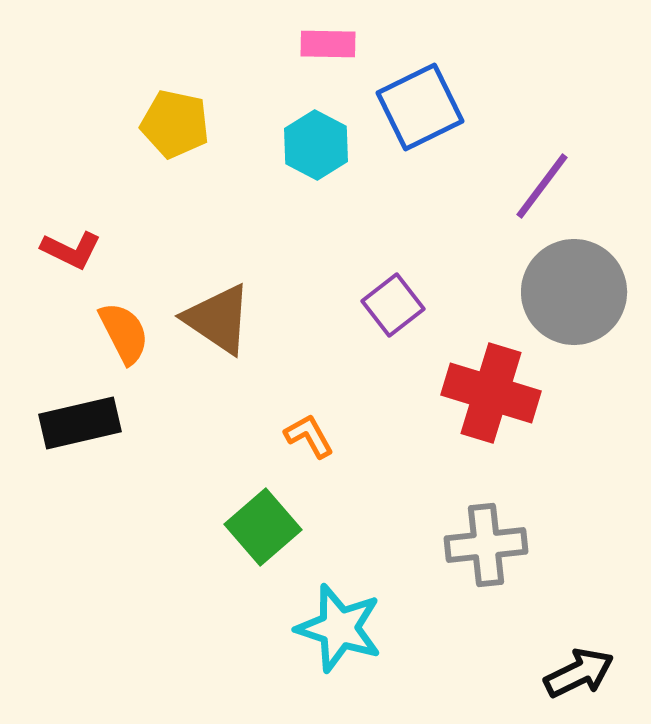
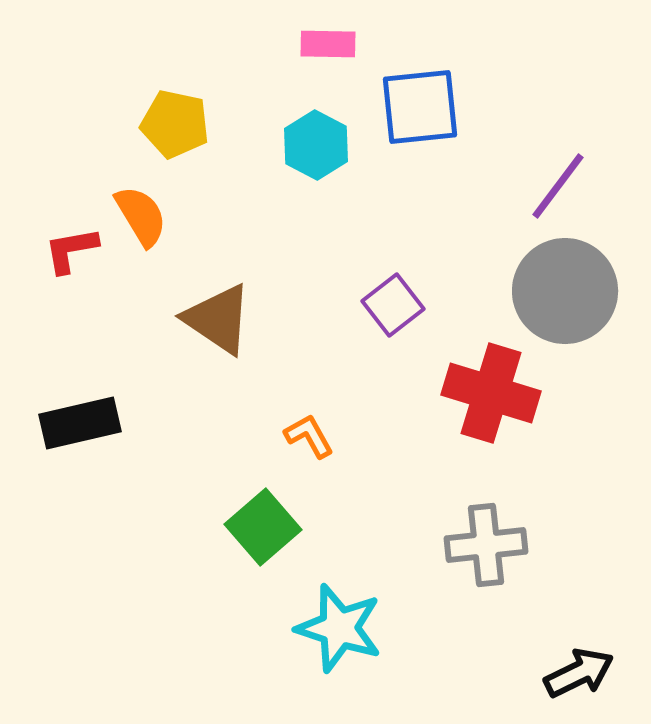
blue square: rotated 20 degrees clockwise
purple line: moved 16 px right
red L-shape: rotated 144 degrees clockwise
gray circle: moved 9 px left, 1 px up
orange semicircle: moved 17 px right, 117 px up; rotated 4 degrees counterclockwise
